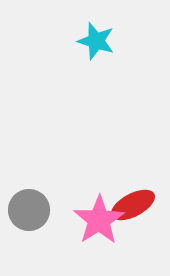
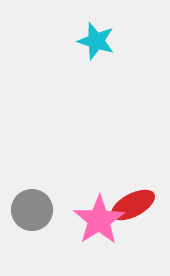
gray circle: moved 3 px right
